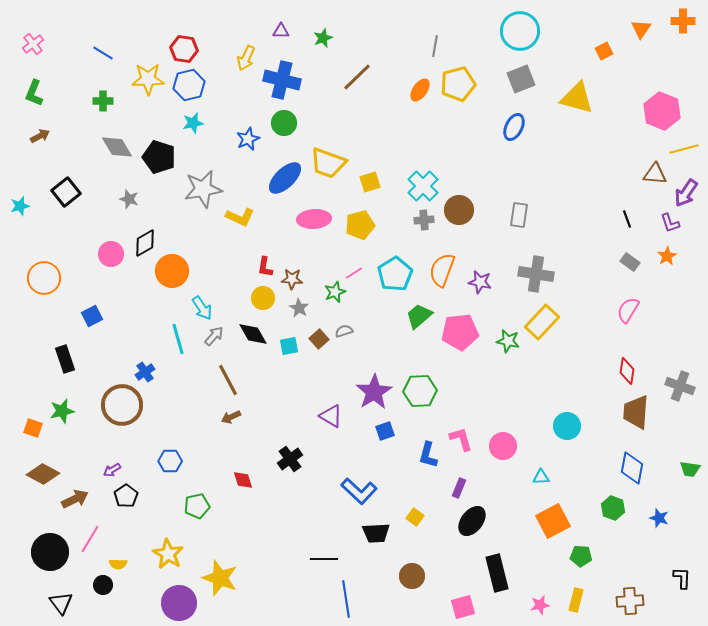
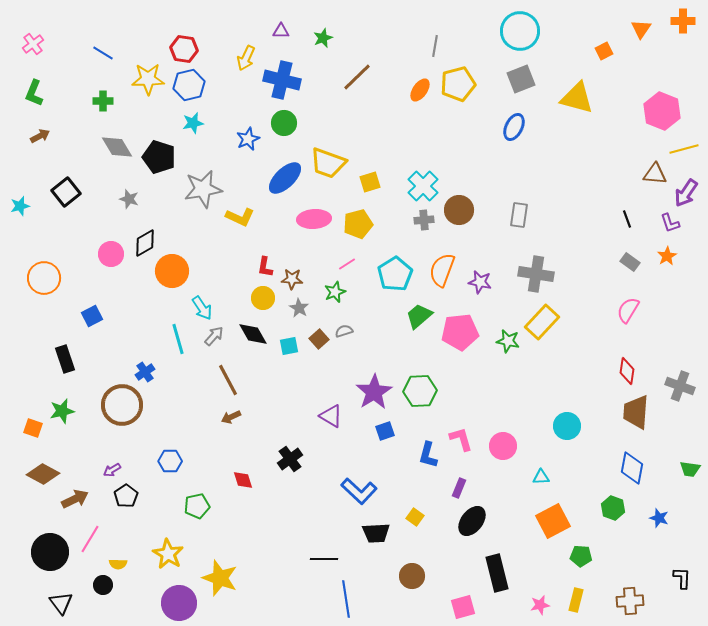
yellow pentagon at (360, 225): moved 2 px left, 1 px up
pink line at (354, 273): moved 7 px left, 9 px up
